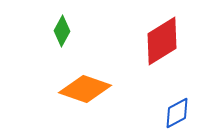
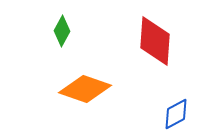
red diamond: moved 7 px left; rotated 54 degrees counterclockwise
blue diamond: moved 1 px left, 1 px down
